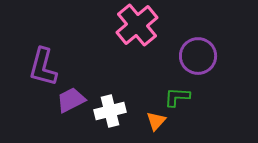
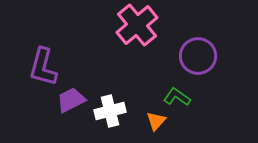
green L-shape: rotated 32 degrees clockwise
